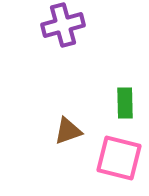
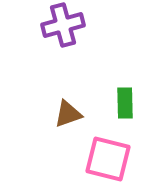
brown triangle: moved 17 px up
pink square: moved 11 px left, 1 px down
